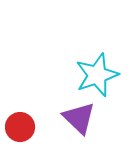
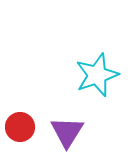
purple triangle: moved 12 px left, 14 px down; rotated 18 degrees clockwise
